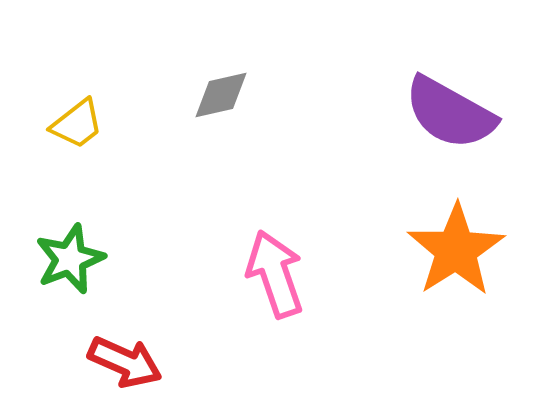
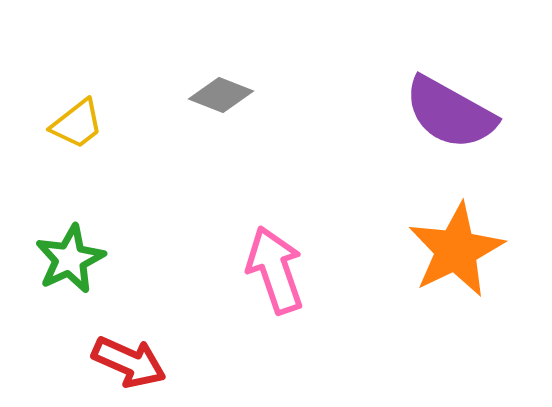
gray diamond: rotated 34 degrees clockwise
orange star: rotated 6 degrees clockwise
green star: rotated 4 degrees counterclockwise
pink arrow: moved 4 px up
red arrow: moved 4 px right
